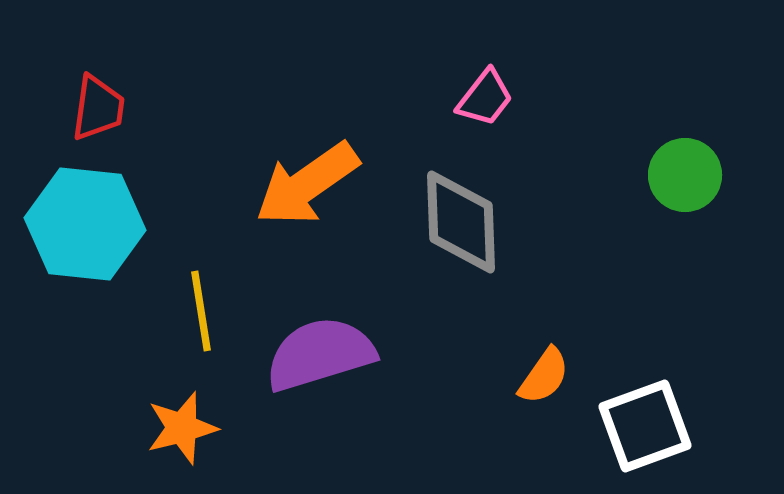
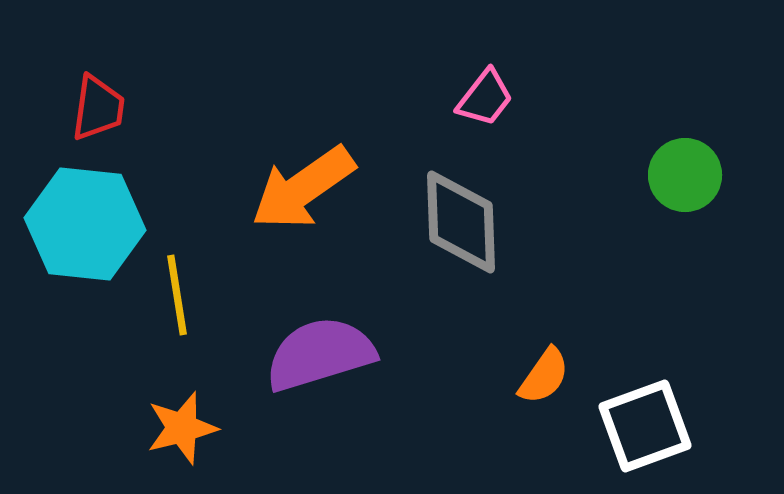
orange arrow: moved 4 px left, 4 px down
yellow line: moved 24 px left, 16 px up
